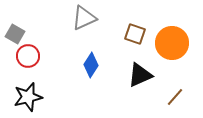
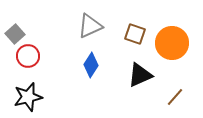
gray triangle: moved 6 px right, 8 px down
gray square: rotated 18 degrees clockwise
